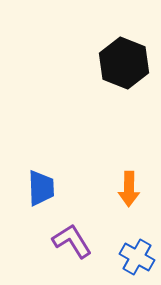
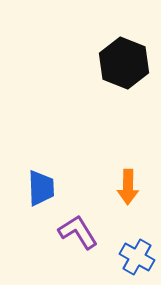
orange arrow: moved 1 px left, 2 px up
purple L-shape: moved 6 px right, 9 px up
